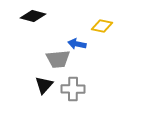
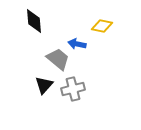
black diamond: moved 1 px right, 5 px down; rotated 70 degrees clockwise
gray trapezoid: rotated 135 degrees counterclockwise
gray cross: rotated 15 degrees counterclockwise
